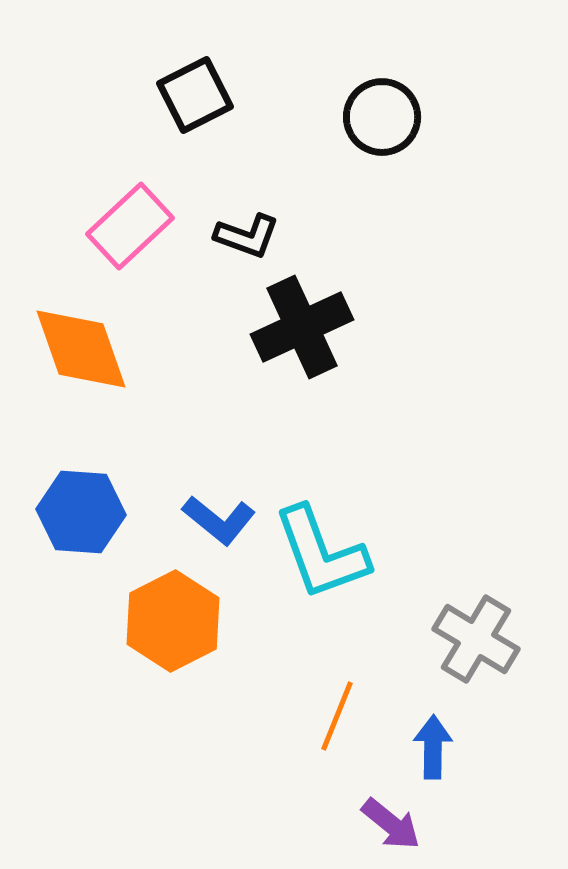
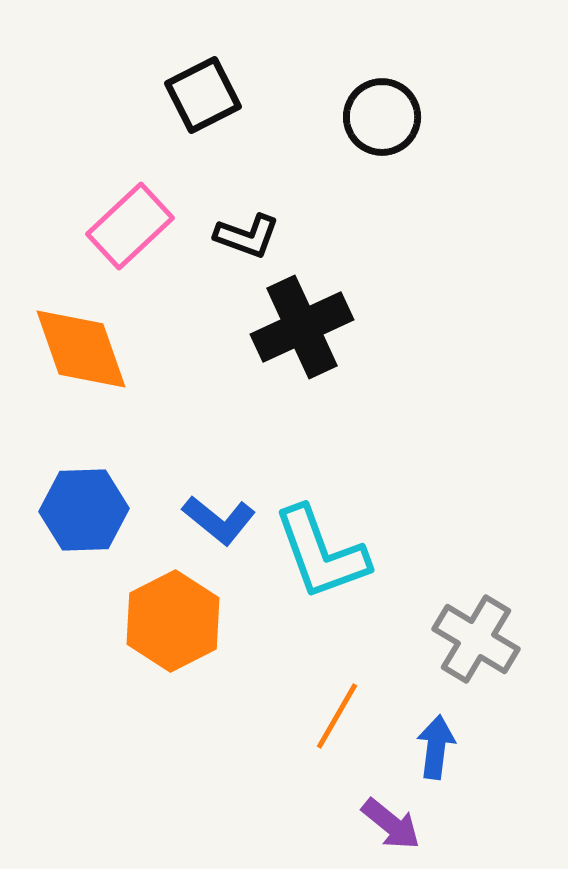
black square: moved 8 px right
blue hexagon: moved 3 px right, 2 px up; rotated 6 degrees counterclockwise
orange line: rotated 8 degrees clockwise
blue arrow: moved 3 px right; rotated 6 degrees clockwise
